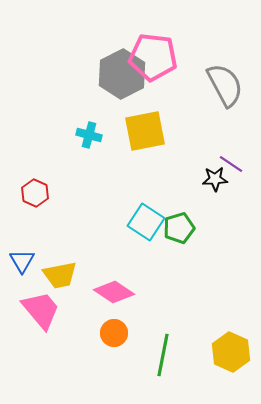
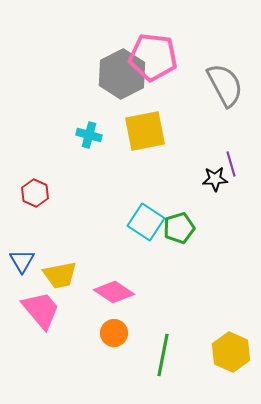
purple line: rotated 40 degrees clockwise
